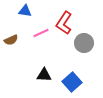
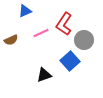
blue triangle: rotated 32 degrees counterclockwise
red L-shape: moved 1 px down
gray circle: moved 3 px up
black triangle: rotated 21 degrees counterclockwise
blue square: moved 2 px left, 21 px up
